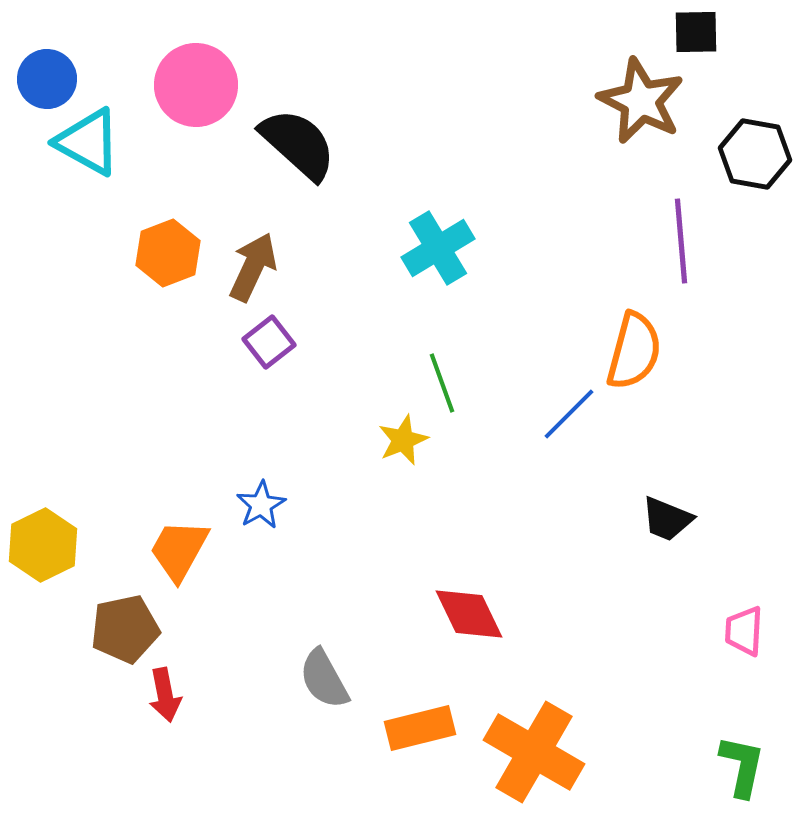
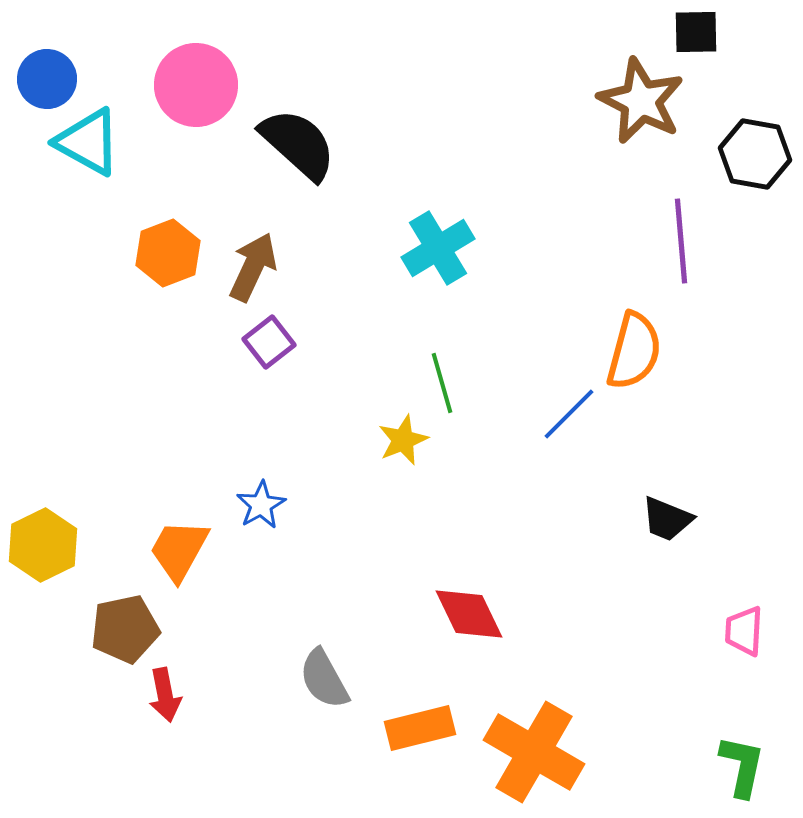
green line: rotated 4 degrees clockwise
